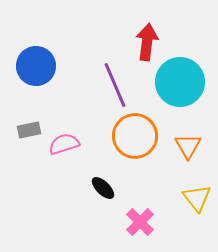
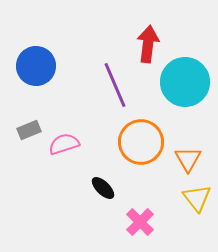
red arrow: moved 1 px right, 2 px down
cyan circle: moved 5 px right
gray rectangle: rotated 10 degrees counterclockwise
orange circle: moved 6 px right, 6 px down
orange triangle: moved 13 px down
